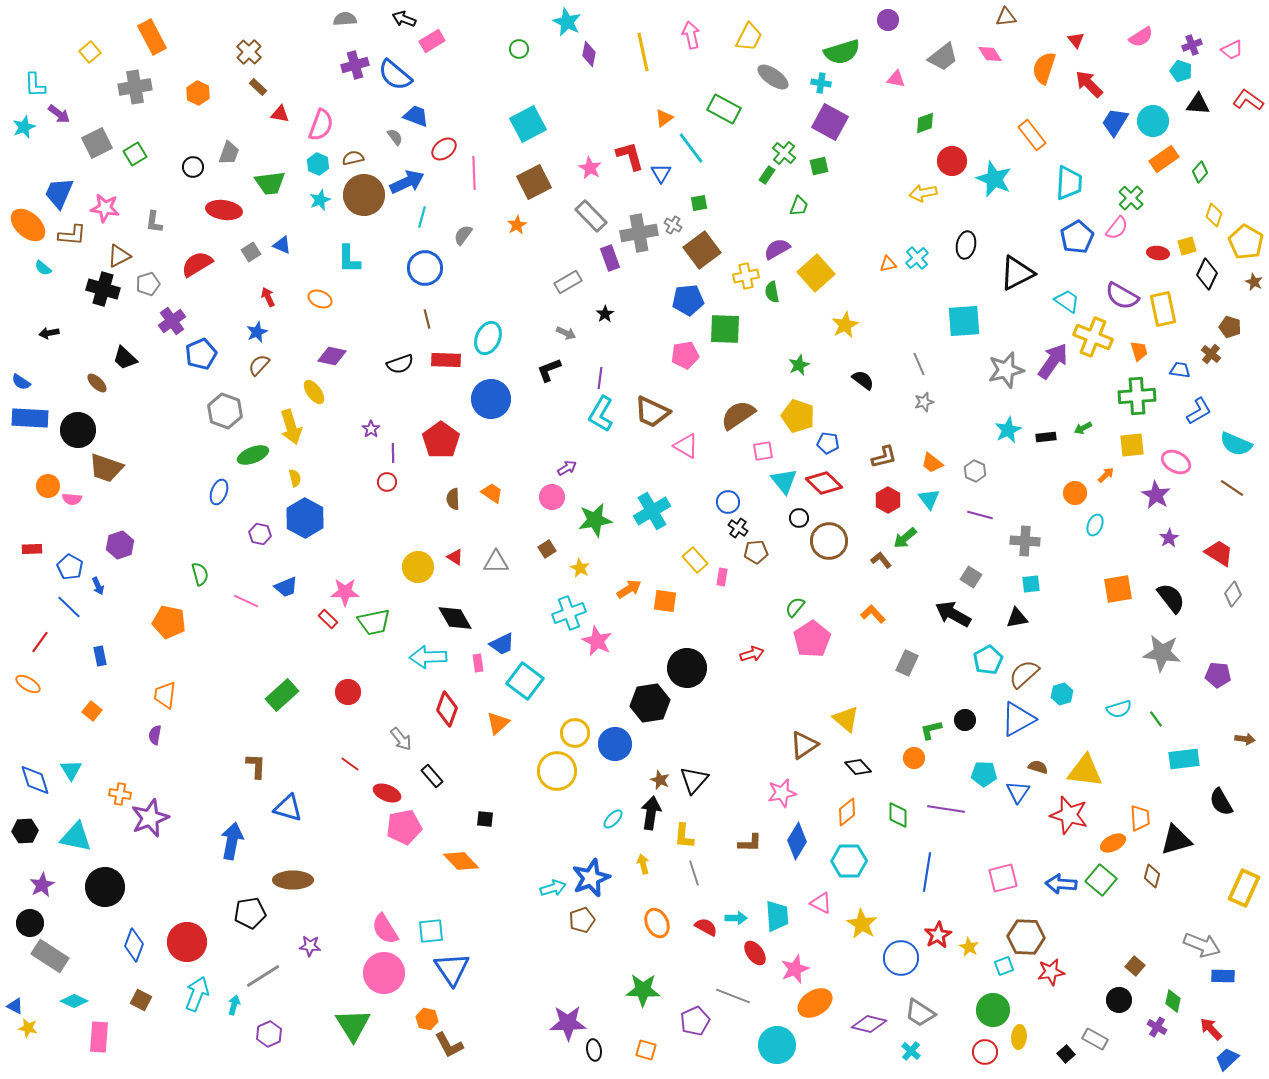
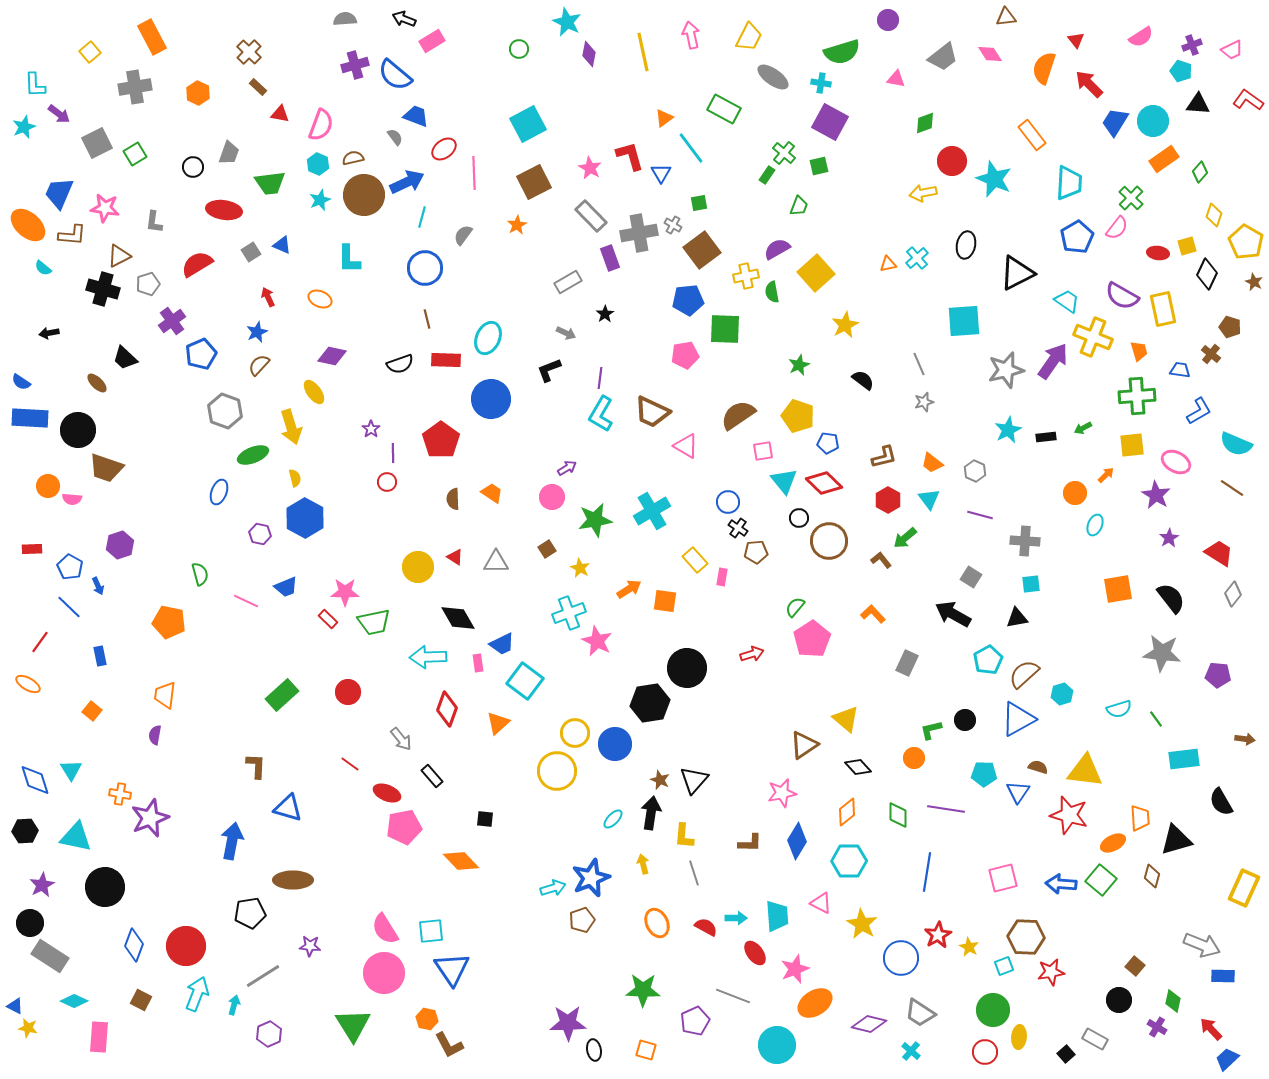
black diamond at (455, 618): moved 3 px right
red circle at (187, 942): moved 1 px left, 4 px down
